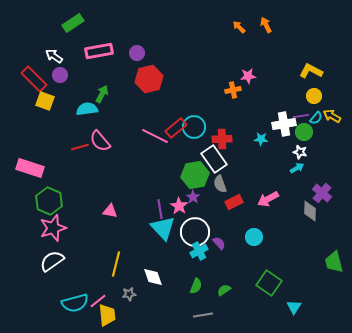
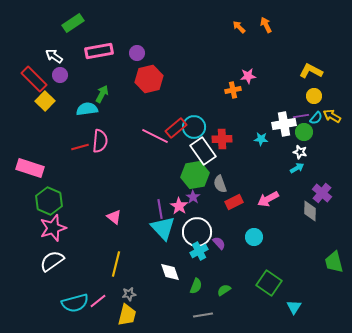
yellow square at (45, 101): rotated 24 degrees clockwise
pink semicircle at (100, 141): rotated 135 degrees counterclockwise
white rectangle at (214, 159): moved 11 px left, 8 px up
pink triangle at (110, 211): moved 4 px right, 6 px down; rotated 28 degrees clockwise
white circle at (195, 232): moved 2 px right
white diamond at (153, 277): moved 17 px right, 5 px up
yellow trapezoid at (107, 315): moved 20 px right; rotated 20 degrees clockwise
